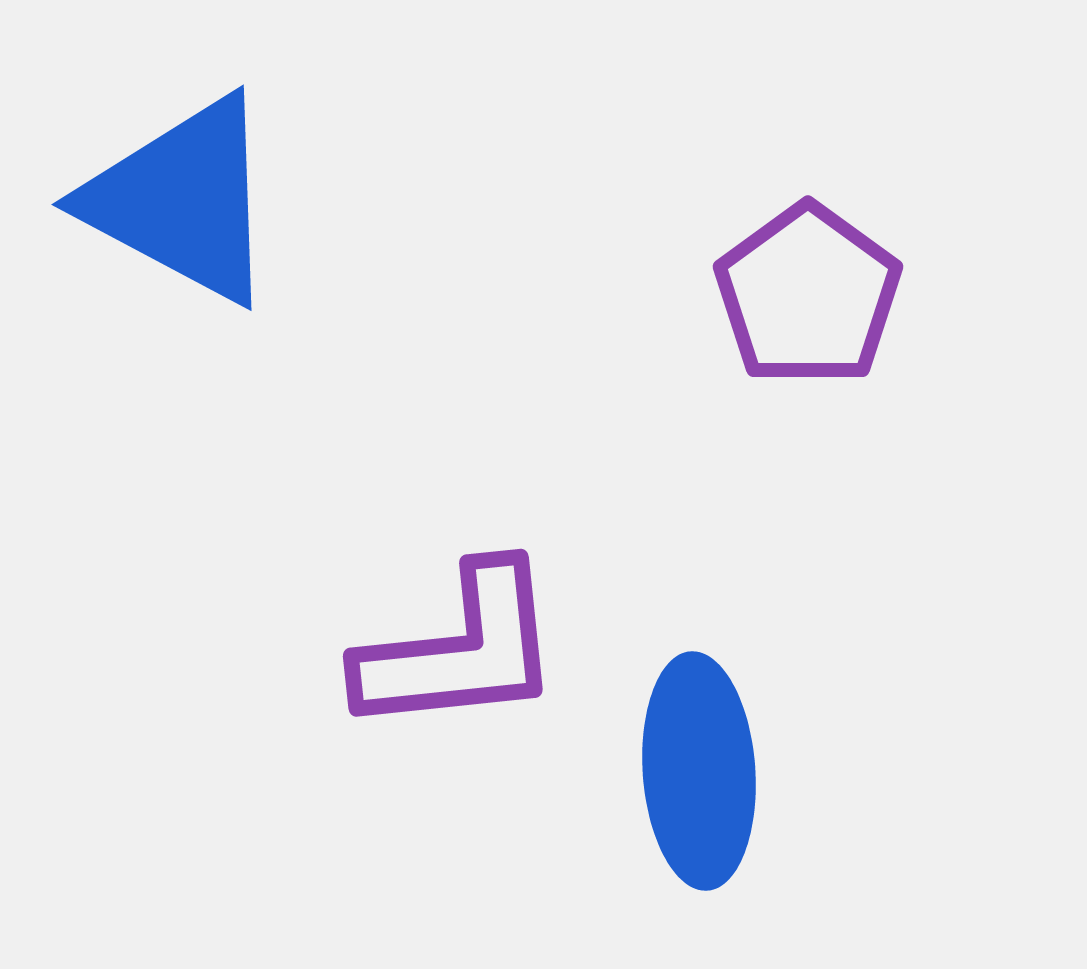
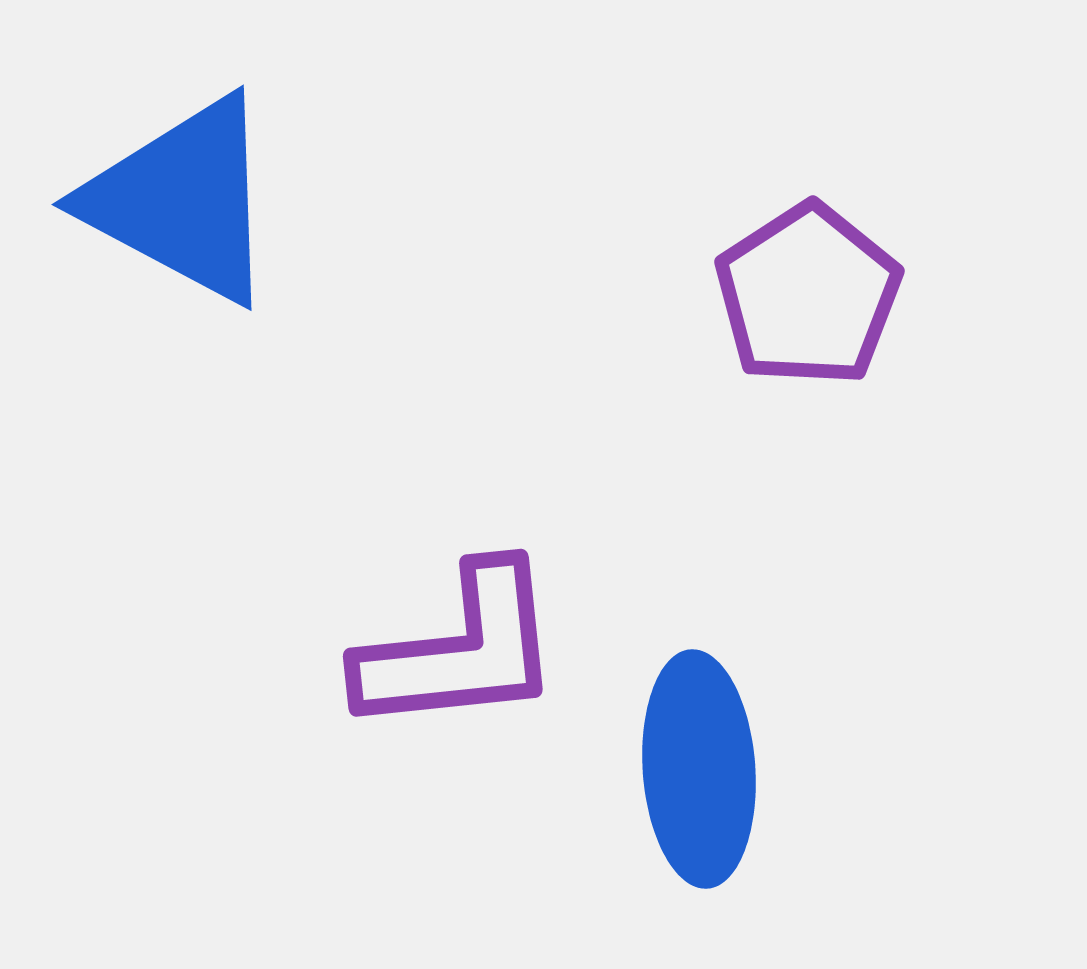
purple pentagon: rotated 3 degrees clockwise
blue ellipse: moved 2 px up
